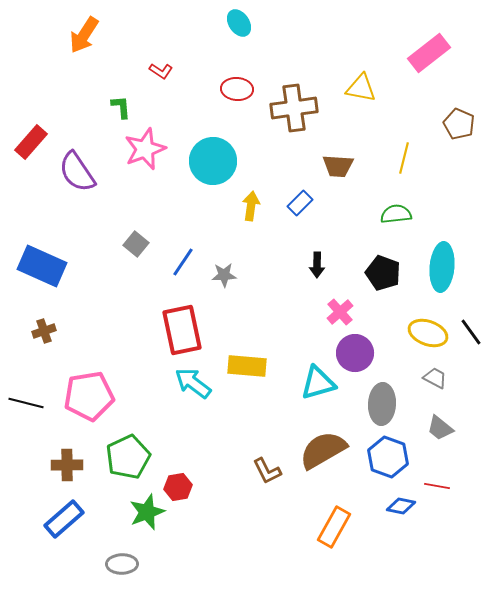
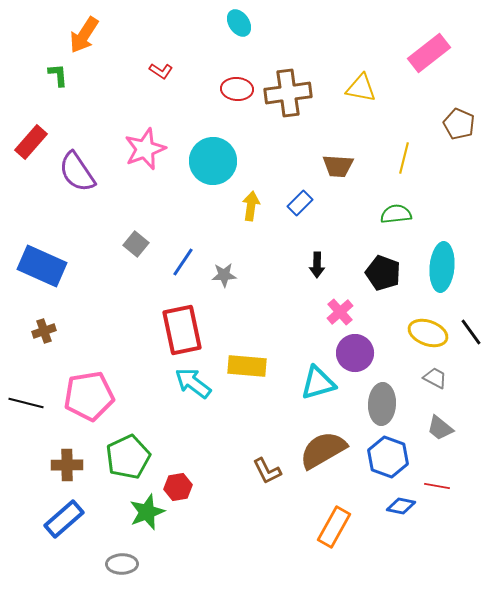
green L-shape at (121, 107): moved 63 px left, 32 px up
brown cross at (294, 108): moved 6 px left, 15 px up
